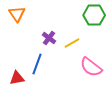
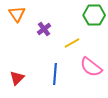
purple cross: moved 5 px left, 9 px up; rotated 16 degrees clockwise
blue line: moved 18 px right, 10 px down; rotated 15 degrees counterclockwise
red triangle: rotated 35 degrees counterclockwise
